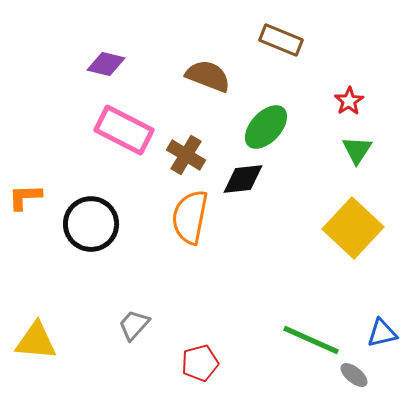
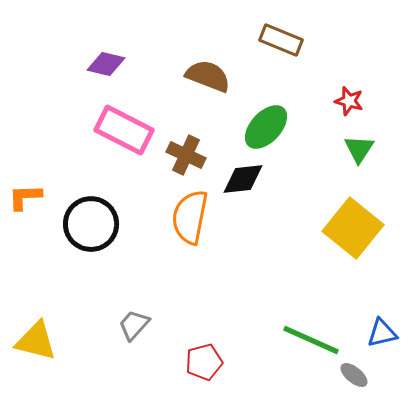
red star: rotated 24 degrees counterclockwise
green triangle: moved 2 px right, 1 px up
brown cross: rotated 6 degrees counterclockwise
yellow square: rotated 4 degrees counterclockwise
yellow triangle: rotated 9 degrees clockwise
red pentagon: moved 4 px right, 1 px up
